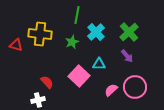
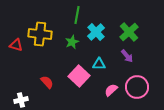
pink circle: moved 2 px right
white cross: moved 17 px left
